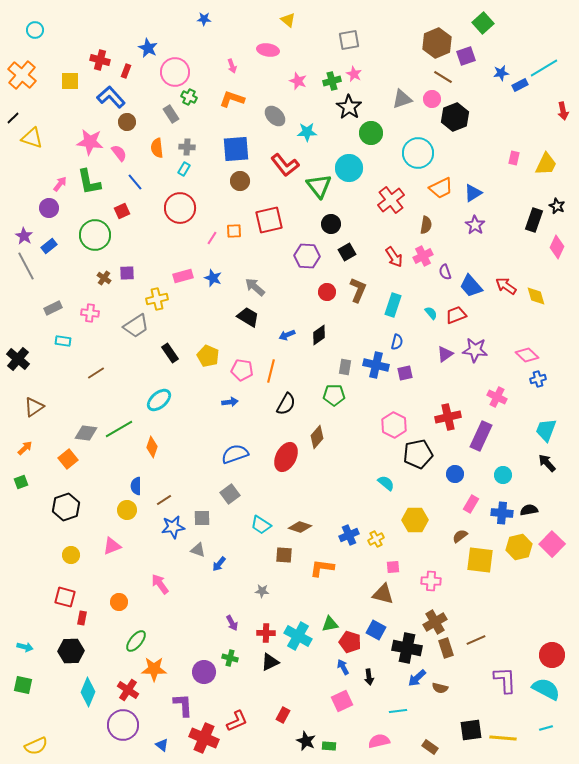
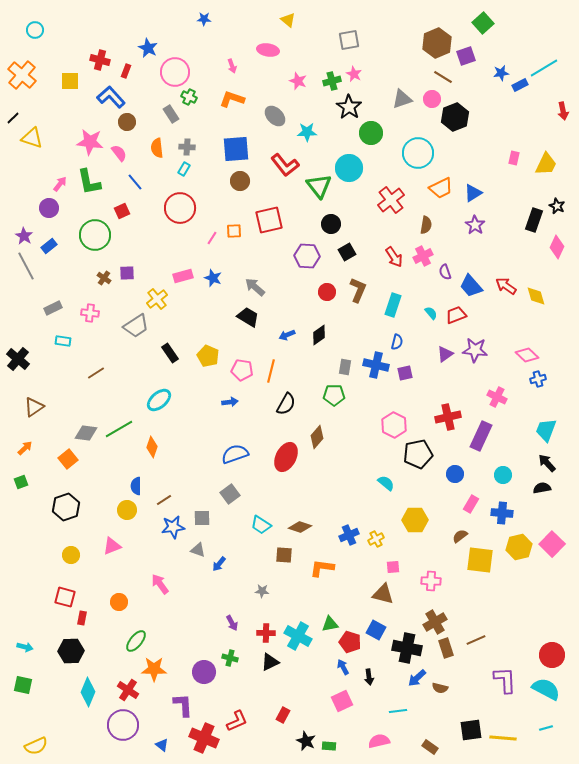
yellow cross at (157, 299): rotated 25 degrees counterclockwise
black semicircle at (529, 510): moved 13 px right, 22 px up
